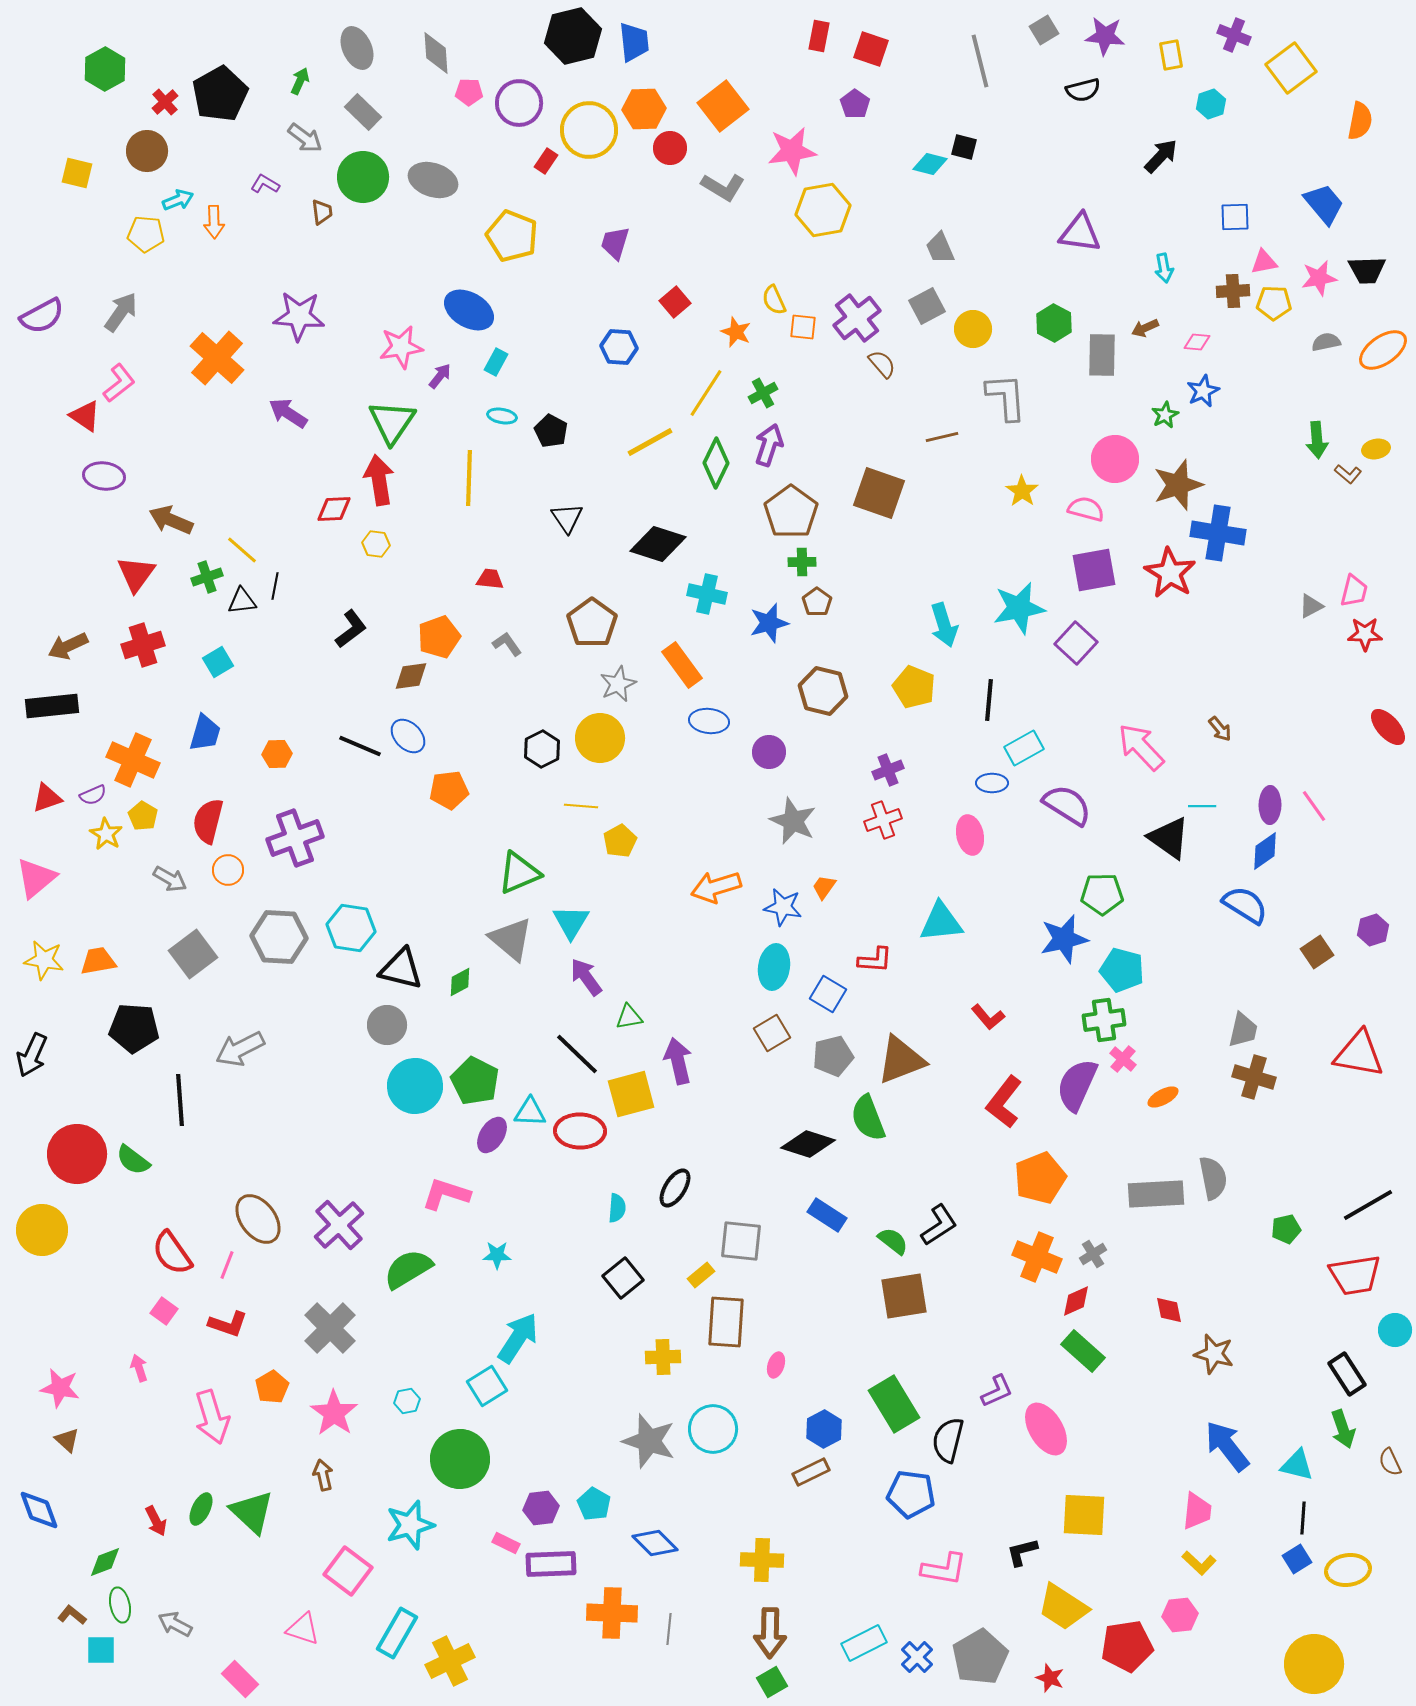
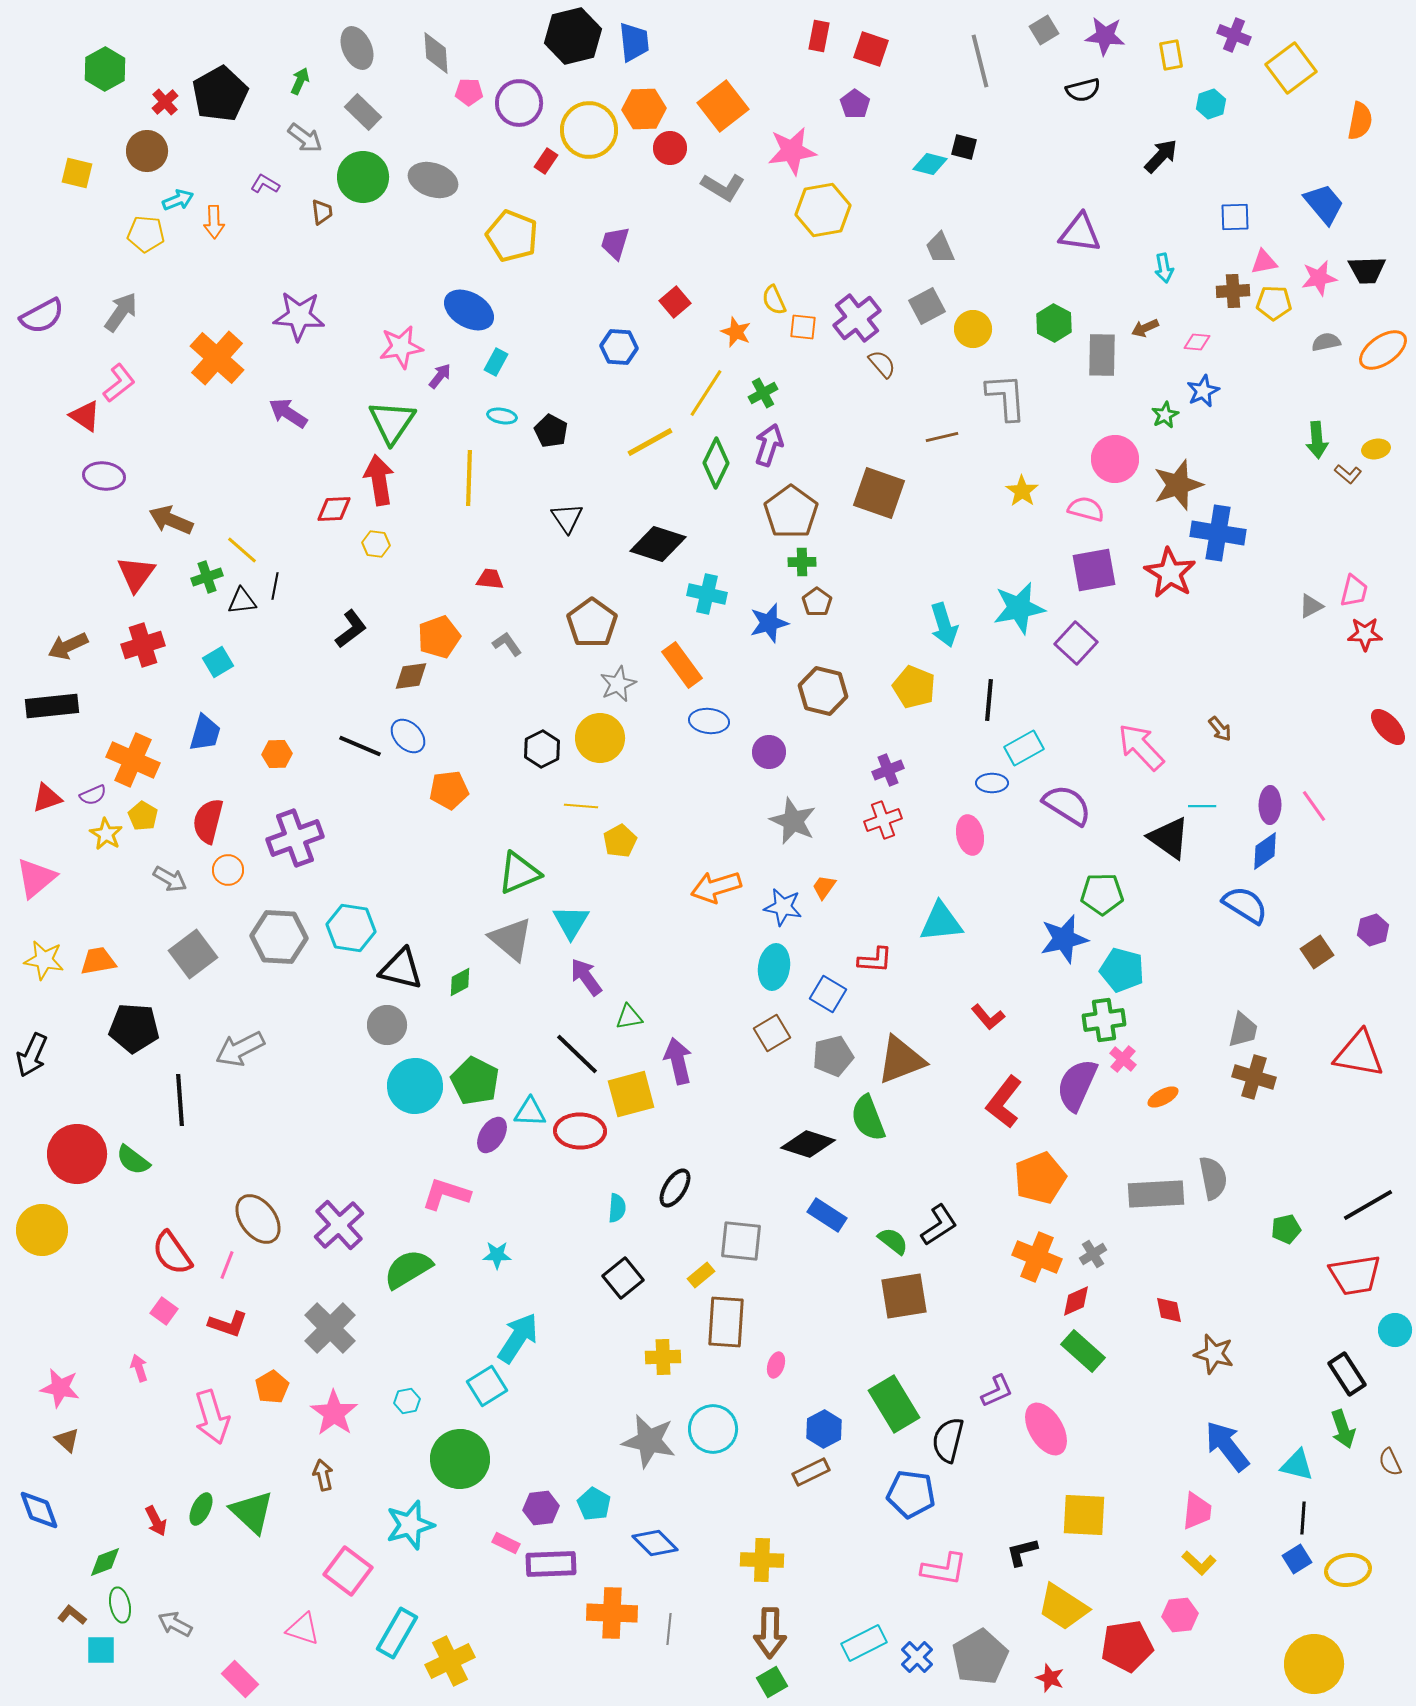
gray star at (649, 1441): rotated 6 degrees counterclockwise
